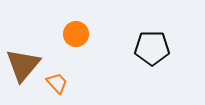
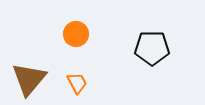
brown triangle: moved 6 px right, 14 px down
orange trapezoid: moved 20 px right; rotated 15 degrees clockwise
